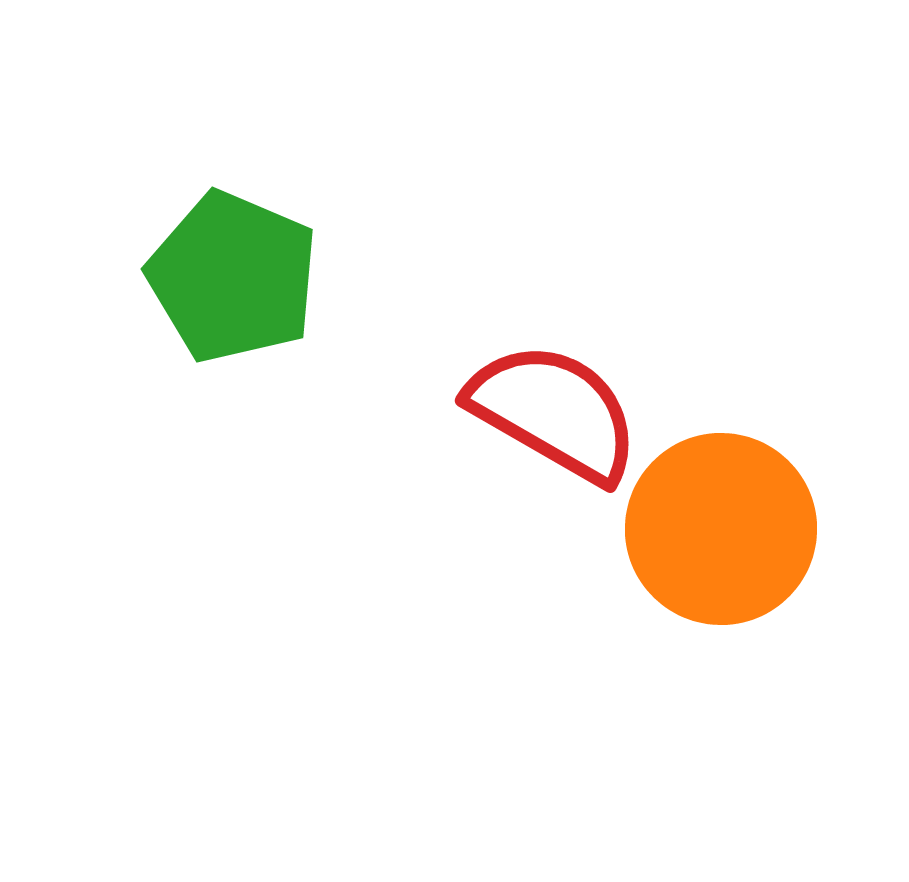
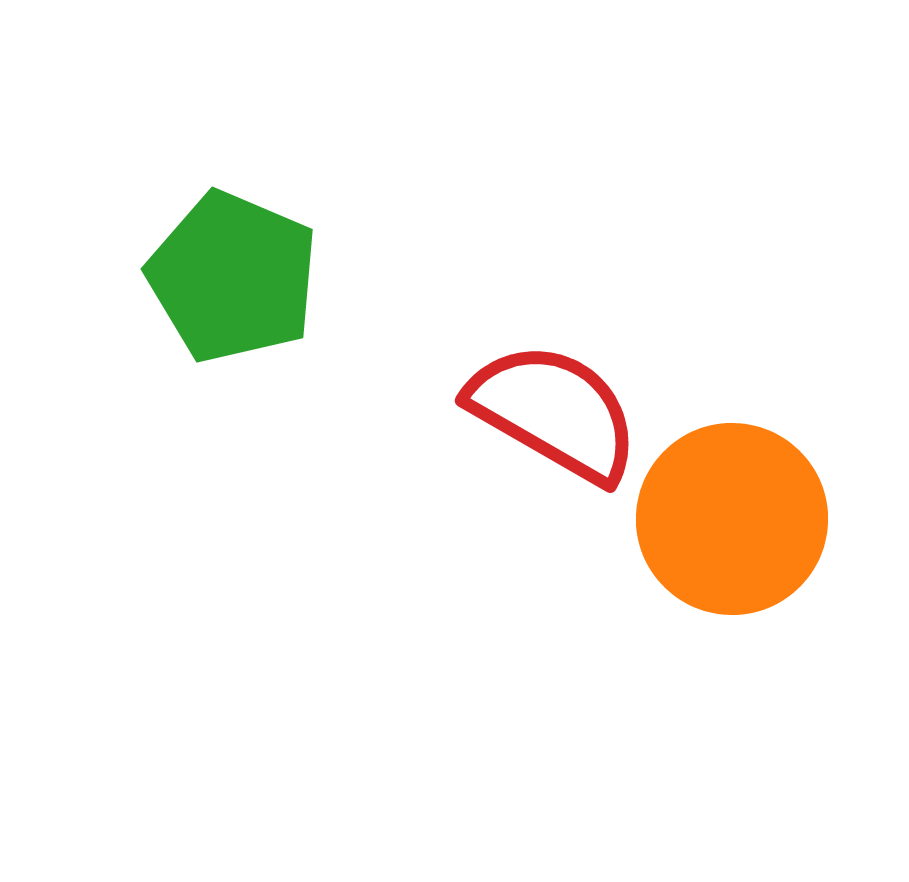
orange circle: moved 11 px right, 10 px up
